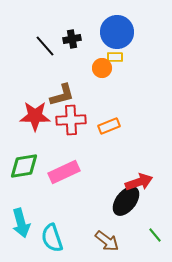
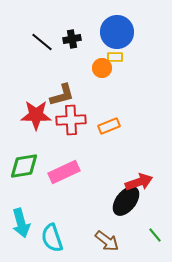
black line: moved 3 px left, 4 px up; rotated 10 degrees counterclockwise
red star: moved 1 px right, 1 px up
